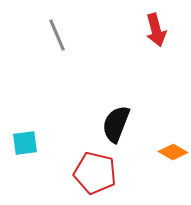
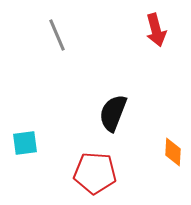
black semicircle: moved 3 px left, 11 px up
orange diamond: rotated 64 degrees clockwise
red pentagon: rotated 9 degrees counterclockwise
